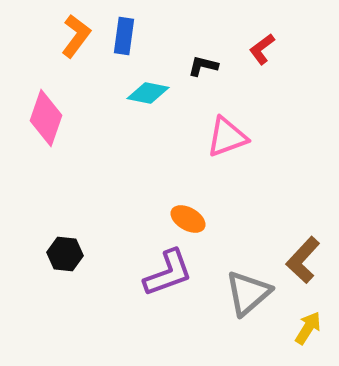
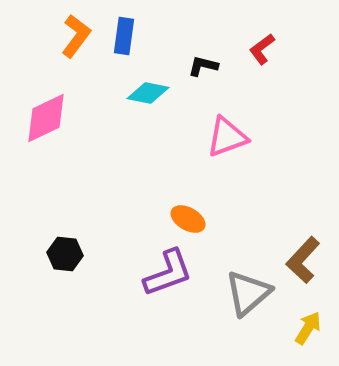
pink diamond: rotated 46 degrees clockwise
